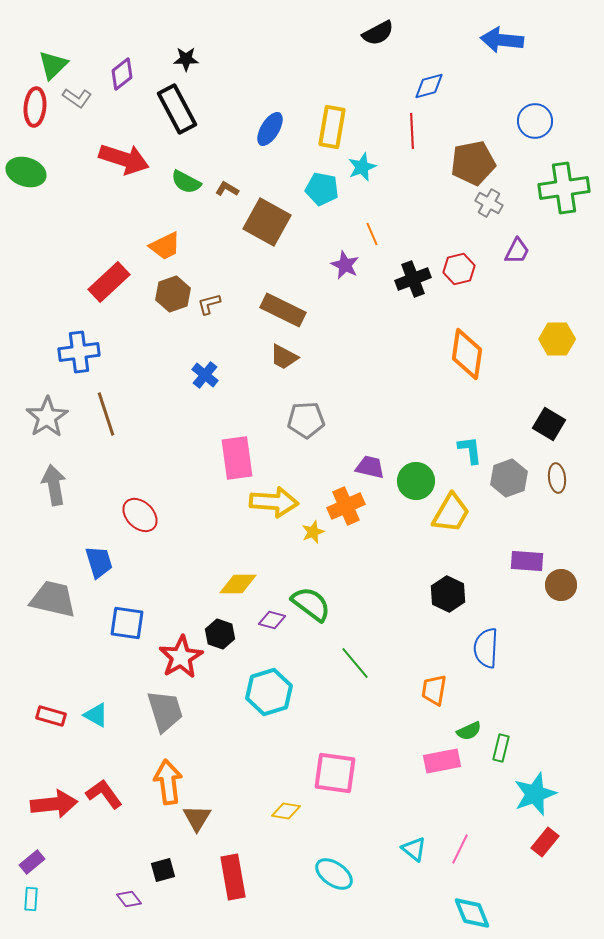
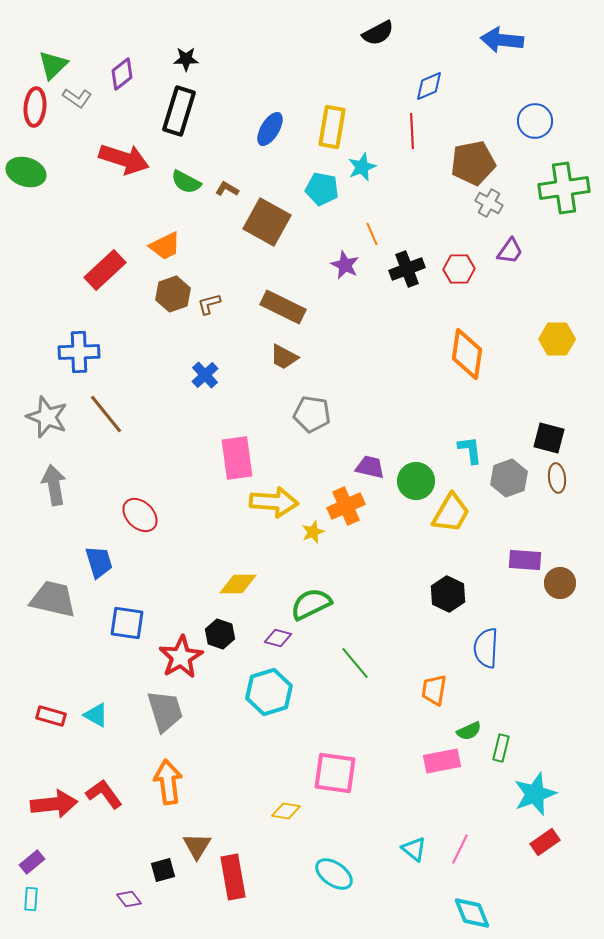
blue diamond at (429, 86): rotated 8 degrees counterclockwise
black rectangle at (177, 109): moved 2 px right, 2 px down; rotated 45 degrees clockwise
purple trapezoid at (517, 251): moved 7 px left; rotated 8 degrees clockwise
red hexagon at (459, 269): rotated 12 degrees clockwise
black cross at (413, 279): moved 6 px left, 10 px up
red rectangle at (109, 282): moved 4 px left, 12 px up
brown rectangle at (283, 310): moved 3 px up
blue cross at (79, 352): rotated 6 degrees clockwise
blue cross at (205, 375): rotated 8 degrees clockwise
brown line at (106, 414): rotated 21 degrees counterclockwise
gray star at (47, 417): rotated 18 degrees counterclockwise
gray pentagon at (306, 420): moved 6 px right, 6 px up; rotated 12 degrees clockwise
black square at (549, 424): moved 14 px down; rotated 16 degrees counterclockwise
purple rectangle at (527, 561): moved 2 px left, 1 px up
brown circle at (561, 585): moved 1 px left, 2 px up
green semicircle at (311, 604): rotated 63 degrees counterclockwise
purple diamond at (272, 620): moved 6 px right, 18 px down
brown triangle at (197, 818): moved 28 px down
red rectangle at (545, 842): rotated 16 degrees clockwise
